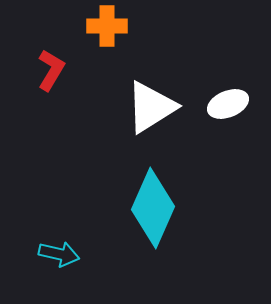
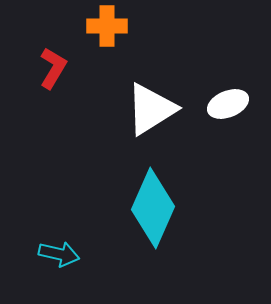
red L-shape: moved 2 px right, 2 px up
white triangle: moved 2 px down
